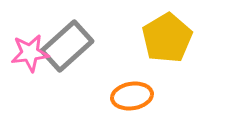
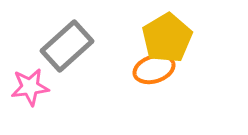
pink star: moved 34 px down
orange ellipse: moved 22 px right, 27 px up; rotated 9 degrees counterclockwise
